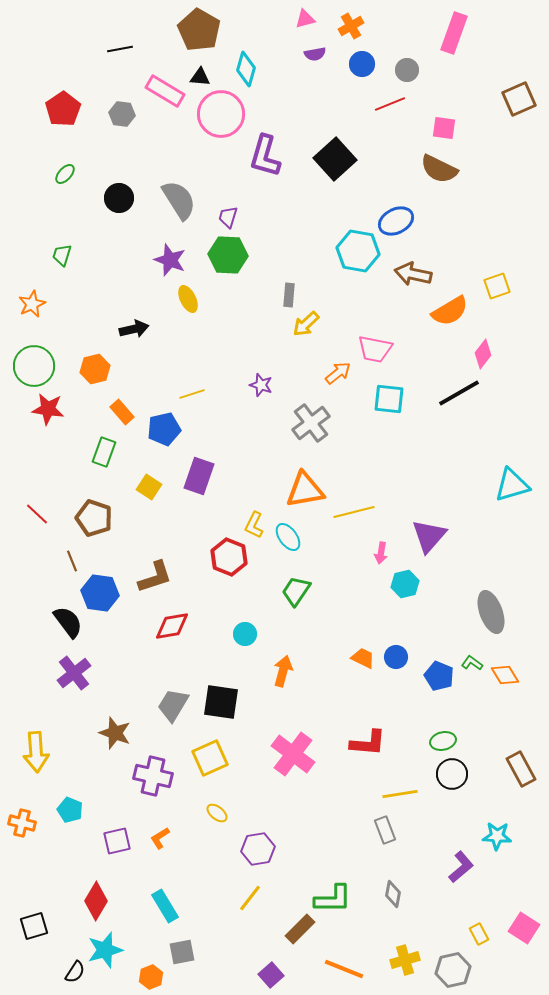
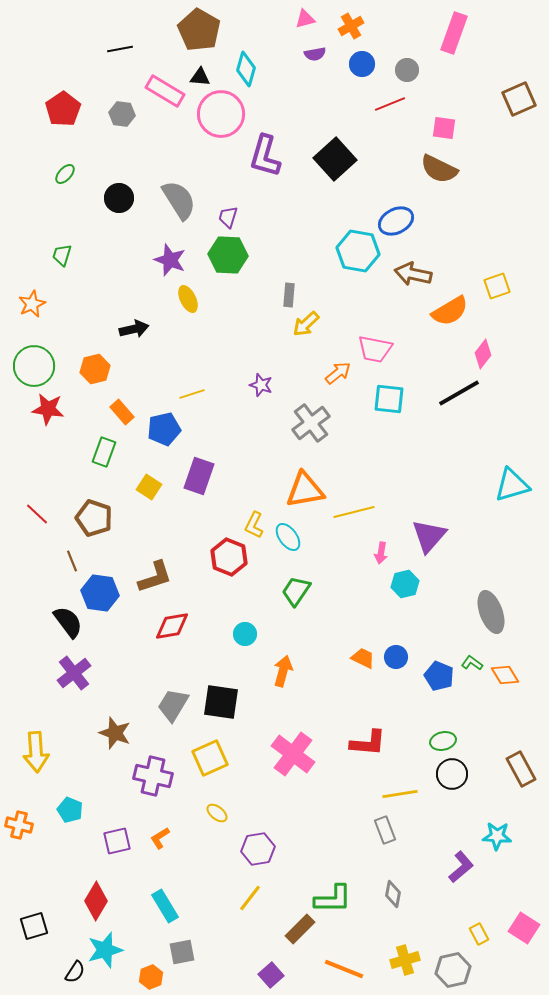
orange cross at (22, 823): moved 3 px left, 2 px down
